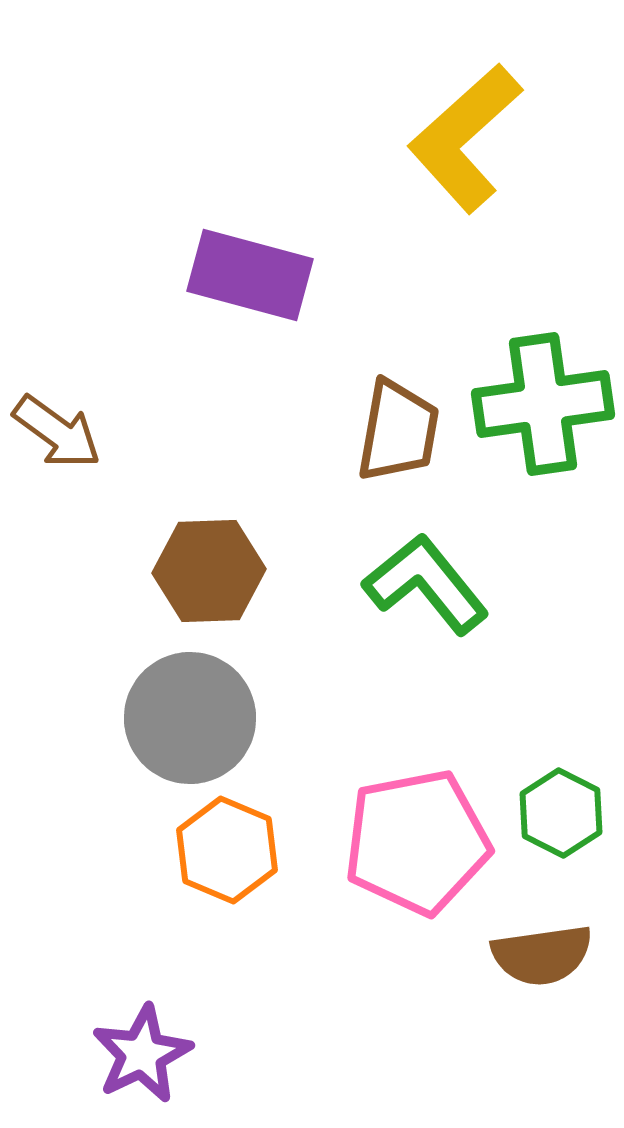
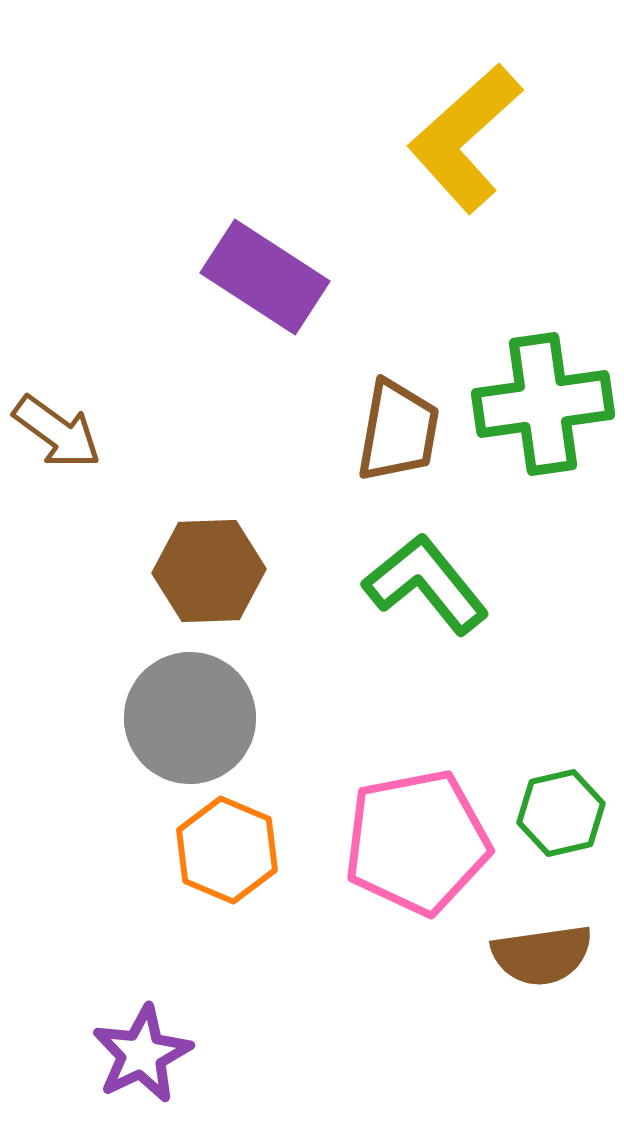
purple rectangle: moved 15 px right, 2 px down; rotated 18 degrees clockwise
green hexagon: rotated 20 degrees clockwise
